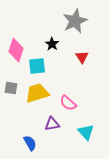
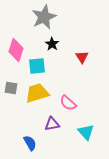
gray star: moved 31 px left, 4 px up
